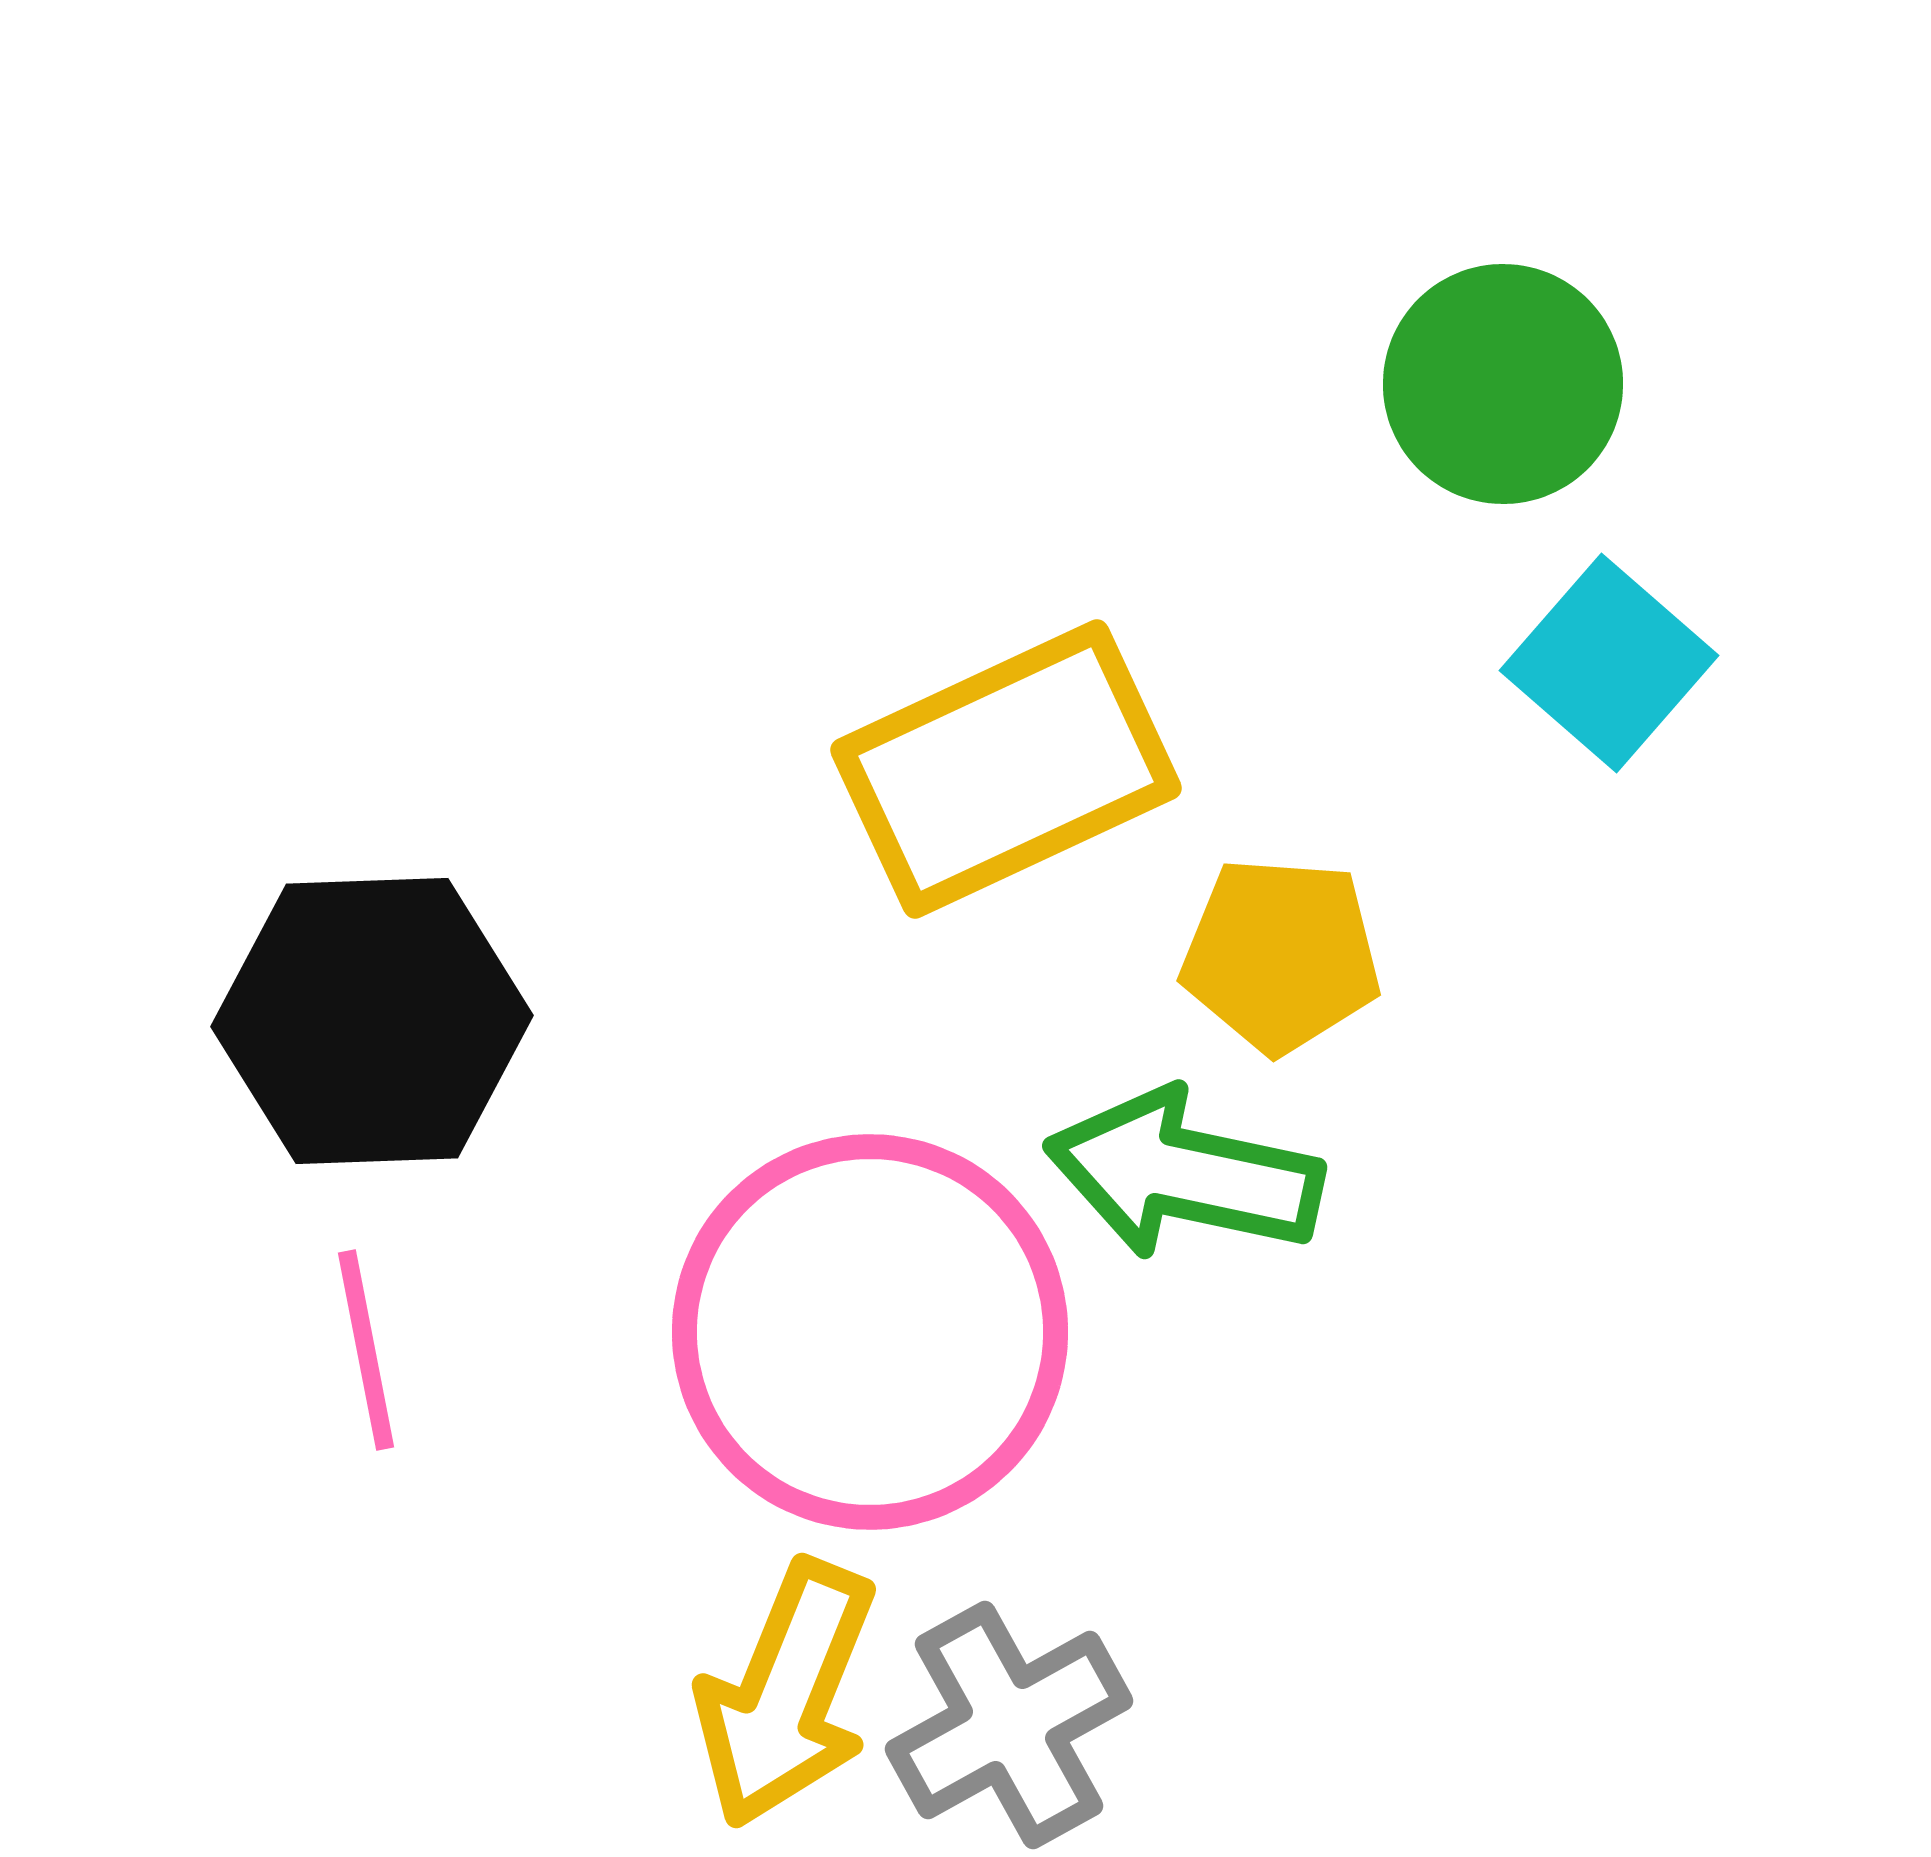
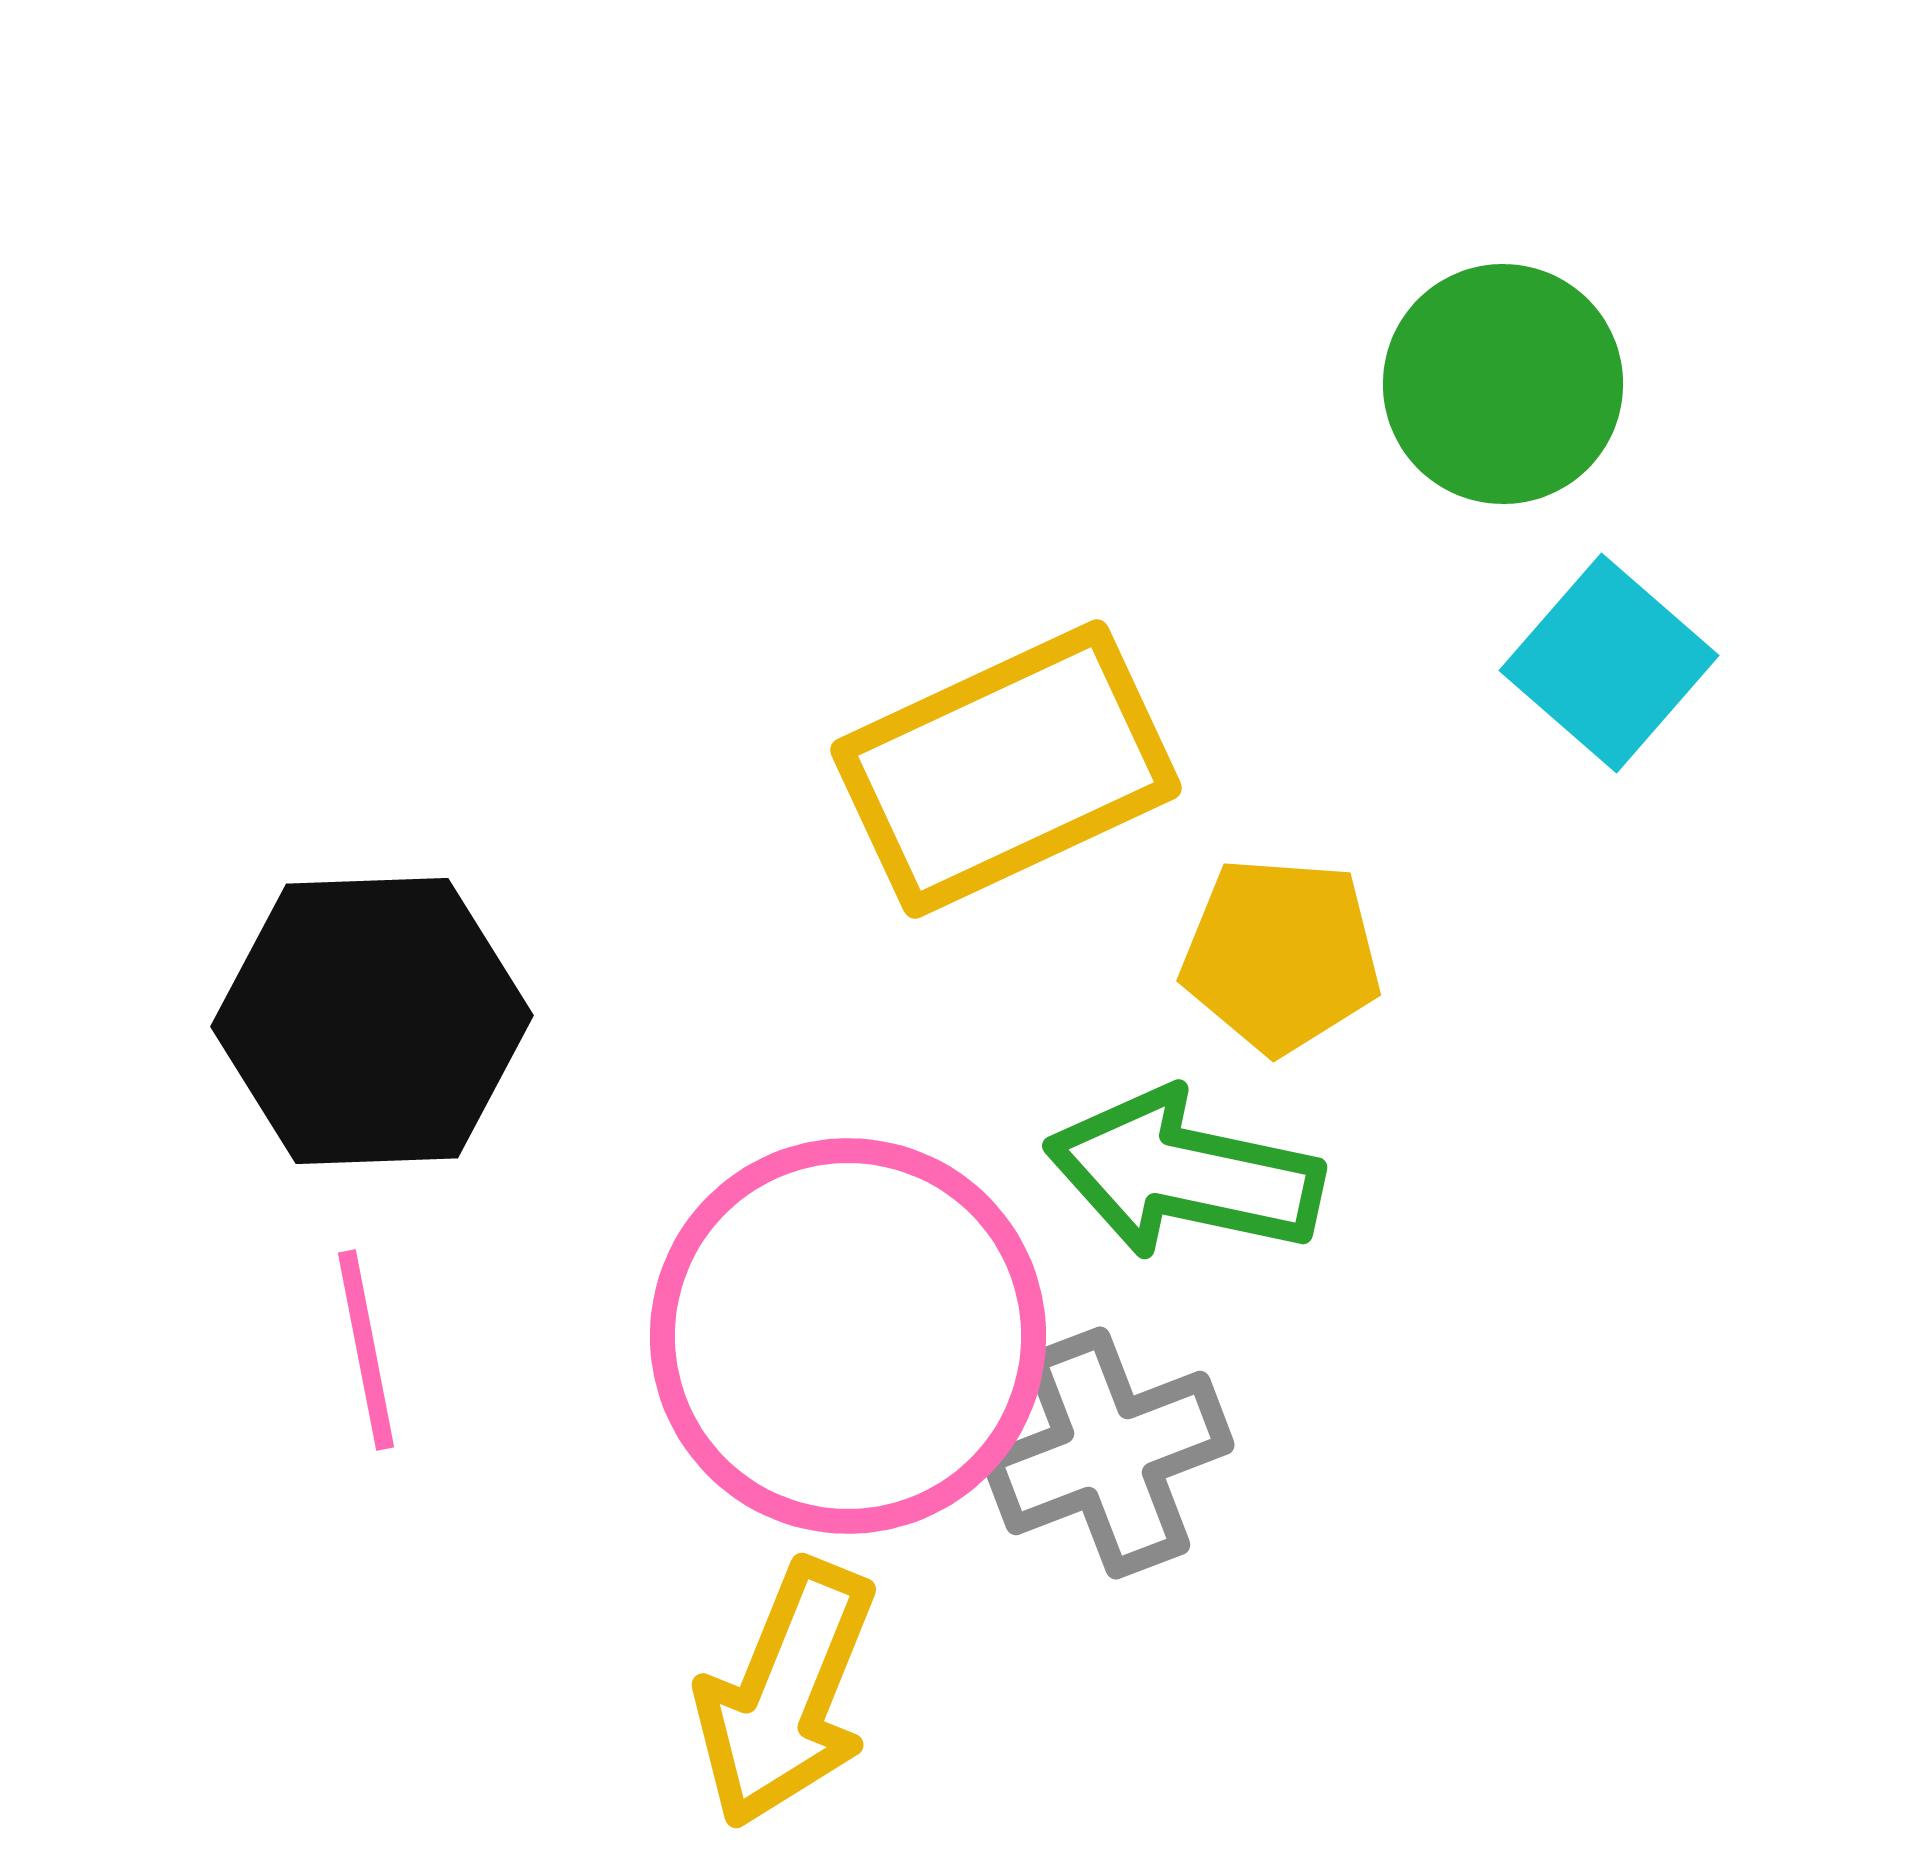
pink circle: moved 22 px left, 4 px down
gray cross: moved 99 px right, 272 px up; rotated 8 degrees clockwise
